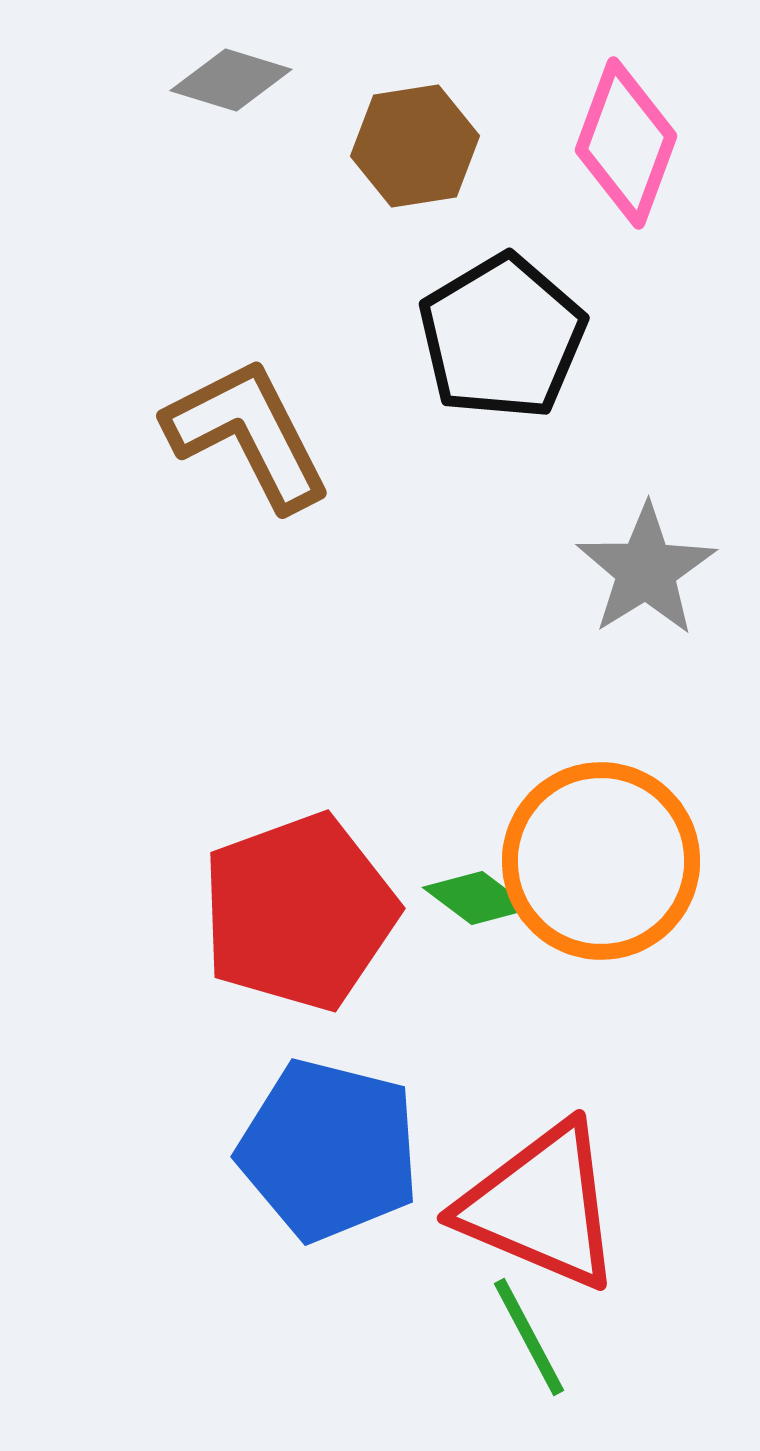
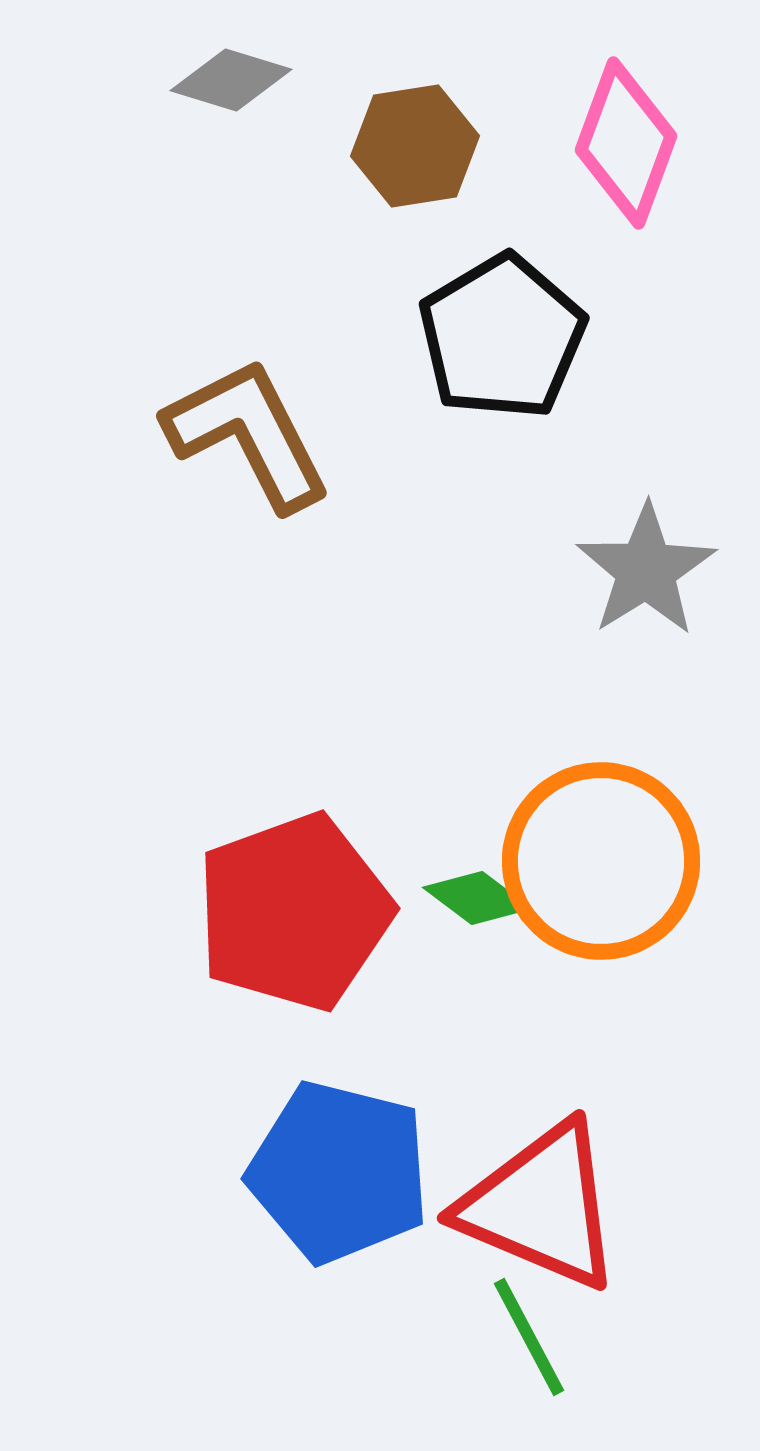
red pentagon: moved 5 px left
blue pentagon: moved 10 px right, 22 px down
